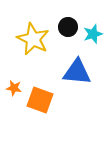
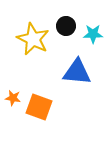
black circle: moved 2 px left, 1 px up
cyan star: rotated 18 degrees clockwise
orange star: moved 1 px left, 10 px down
orange square: moved 1 px left, 7 px down
